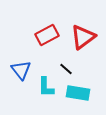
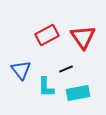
red triangle: rotated 28 degrees counterclockwise
black line: rotated 64 degrees counterclockwise
cyan rectangle: rotated 20 degrees counterclockwise
